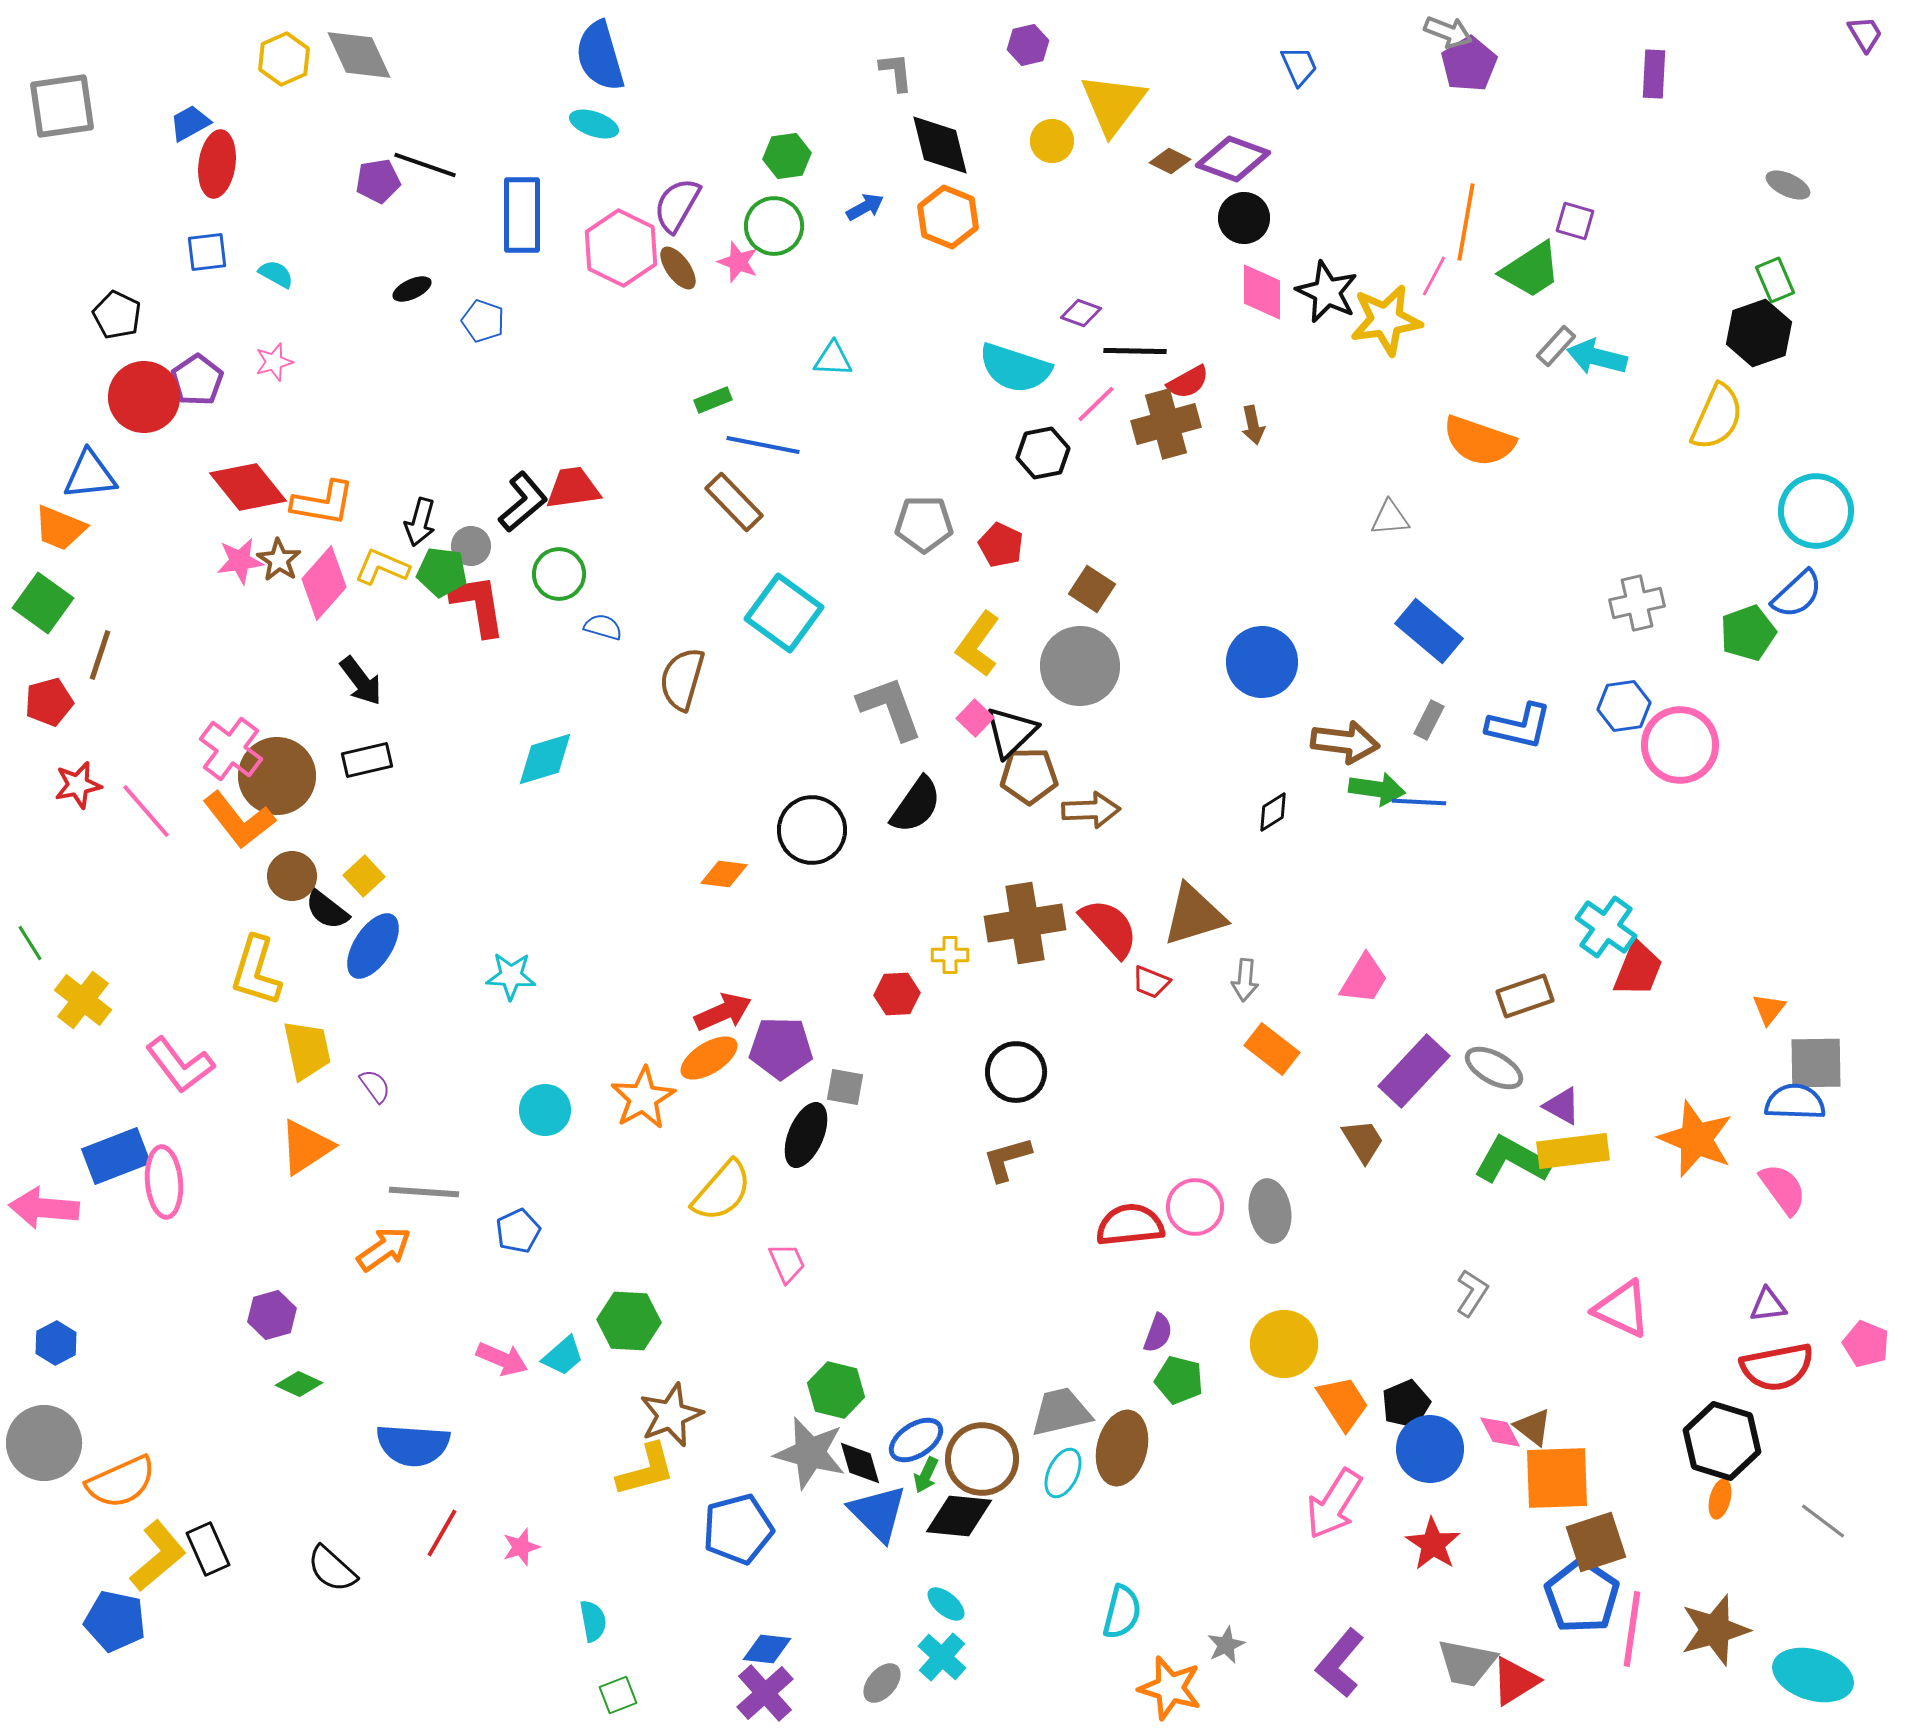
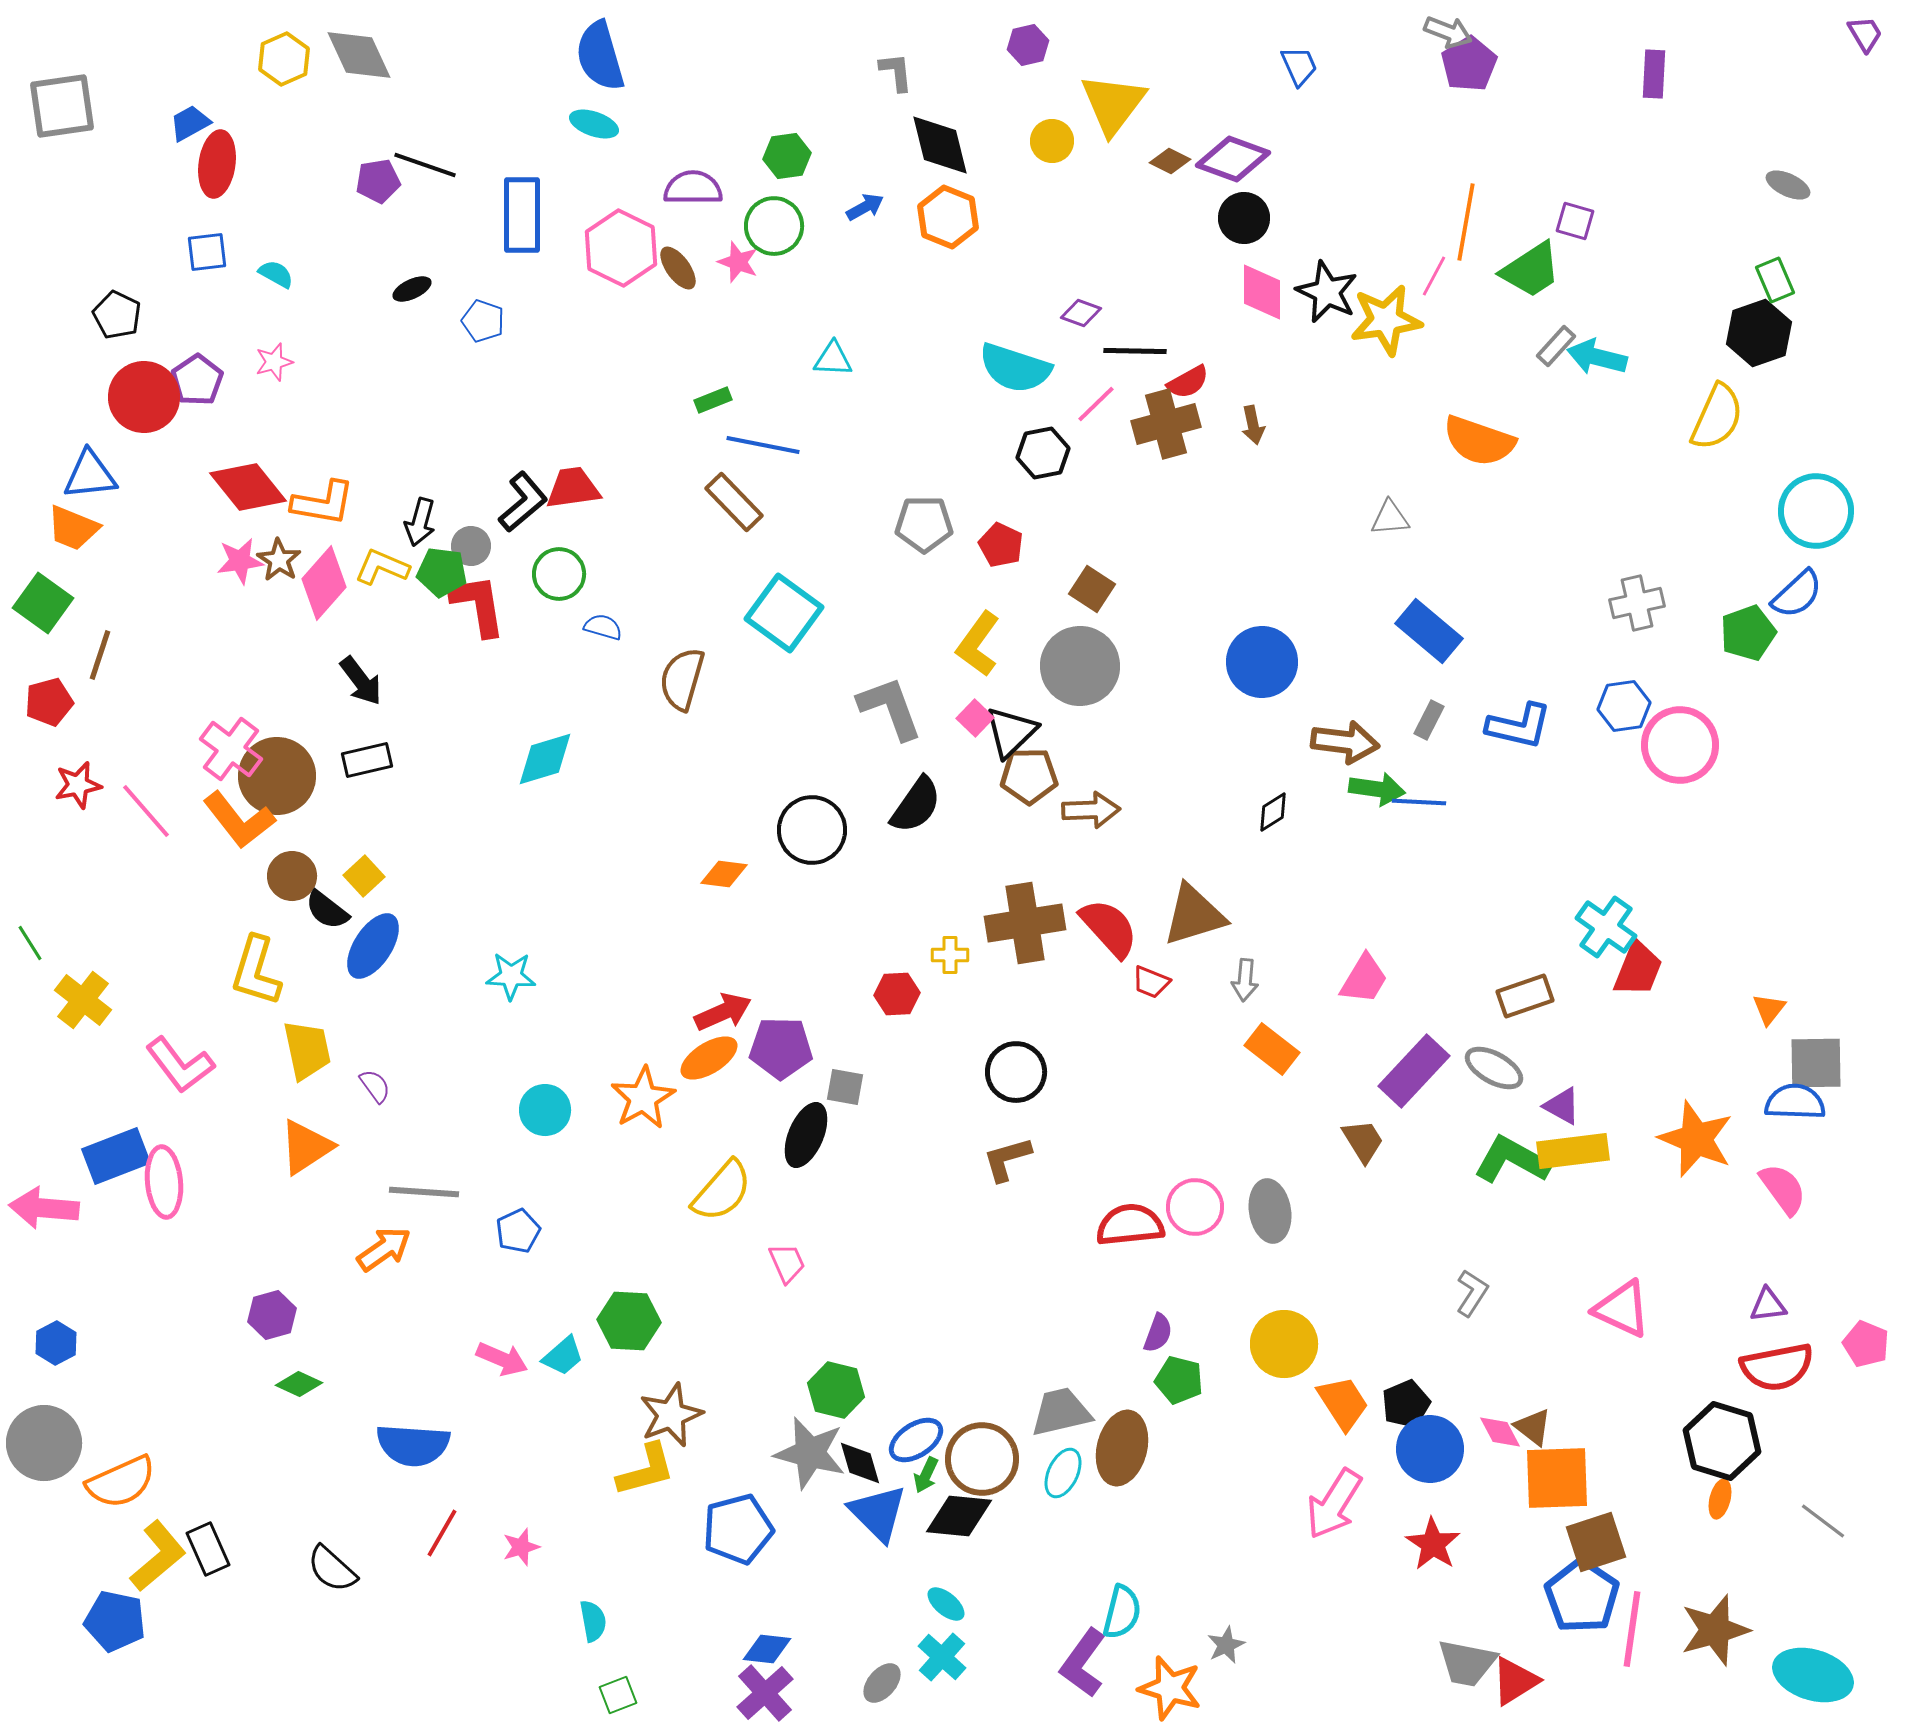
purple semicircle at (677, 205): moved 16 px right, 17 px up; rotated 60 degrees clockwise
orange trapezoid at (60, 528): moved 13 px right
purple L-shape at (1340, 1663): moved 257 px left; rotated 4 degrees counterclockwise
